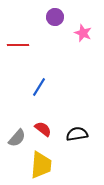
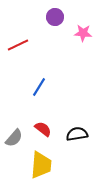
pink star: rotated 18 degrees counterclockwise
red line: rotated 25 degrees counterclockwise
gray semicircle: moved 3 px left
